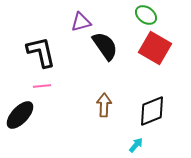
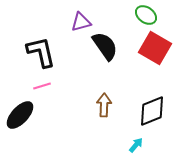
pink line: rotated 12 degrees counterclockwise
